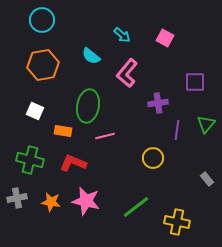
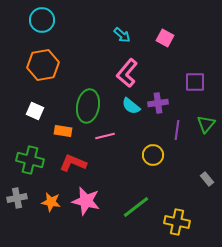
cyan semicircle: moved 40 px right, 50 px down
yellow circle: moved 3 px up
